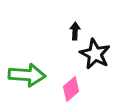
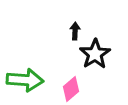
black star: rotated 12 degrees clockwise
green arrow: moved 2 px left, 5 px down
